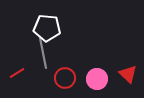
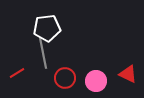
white pentagon: rotated 12 degrees counterclockwise
red triangle: rotated 18 degrees counterclockwise
pink circle: moved 1 px left, 2 px down
